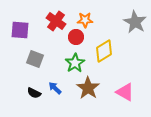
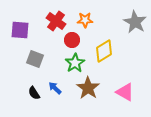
red circle: moved 4 px left, 3 px down
black semicircle: rotated 32 degrees clockwise
